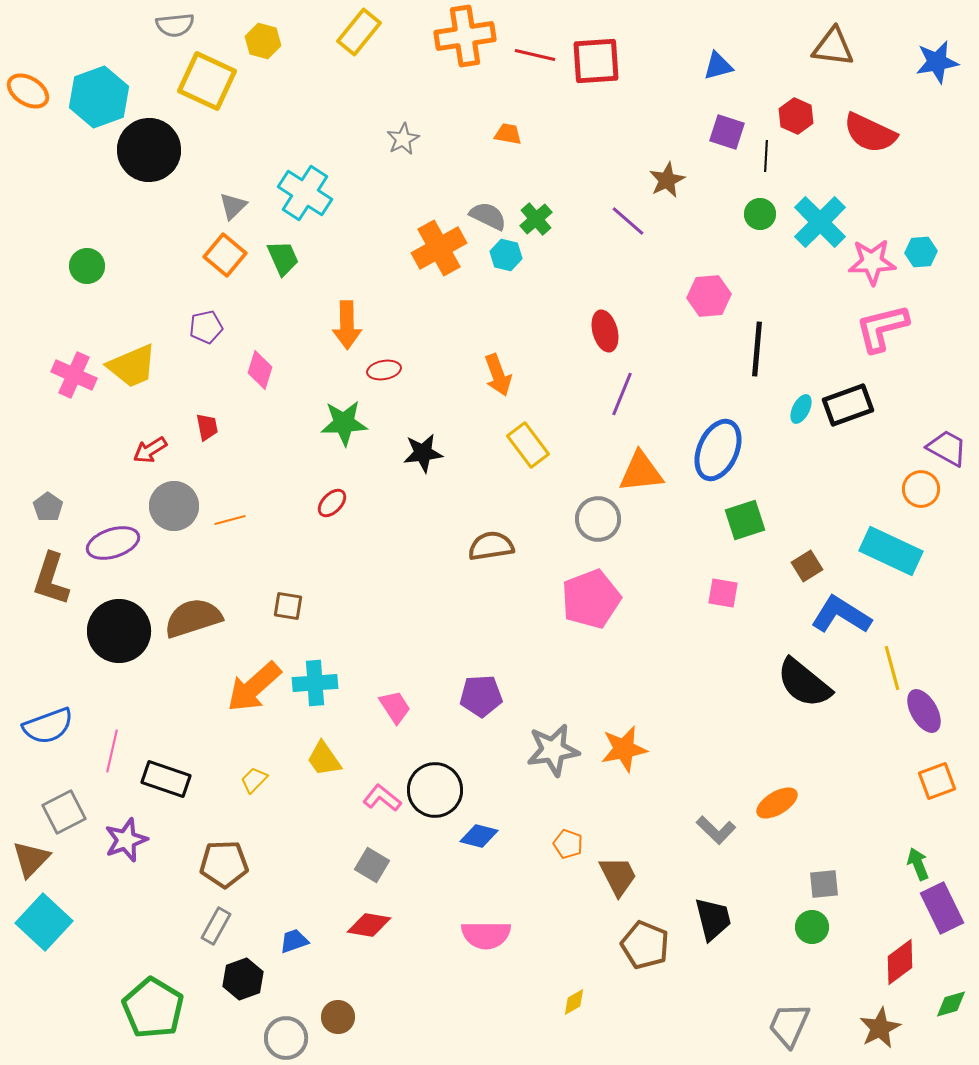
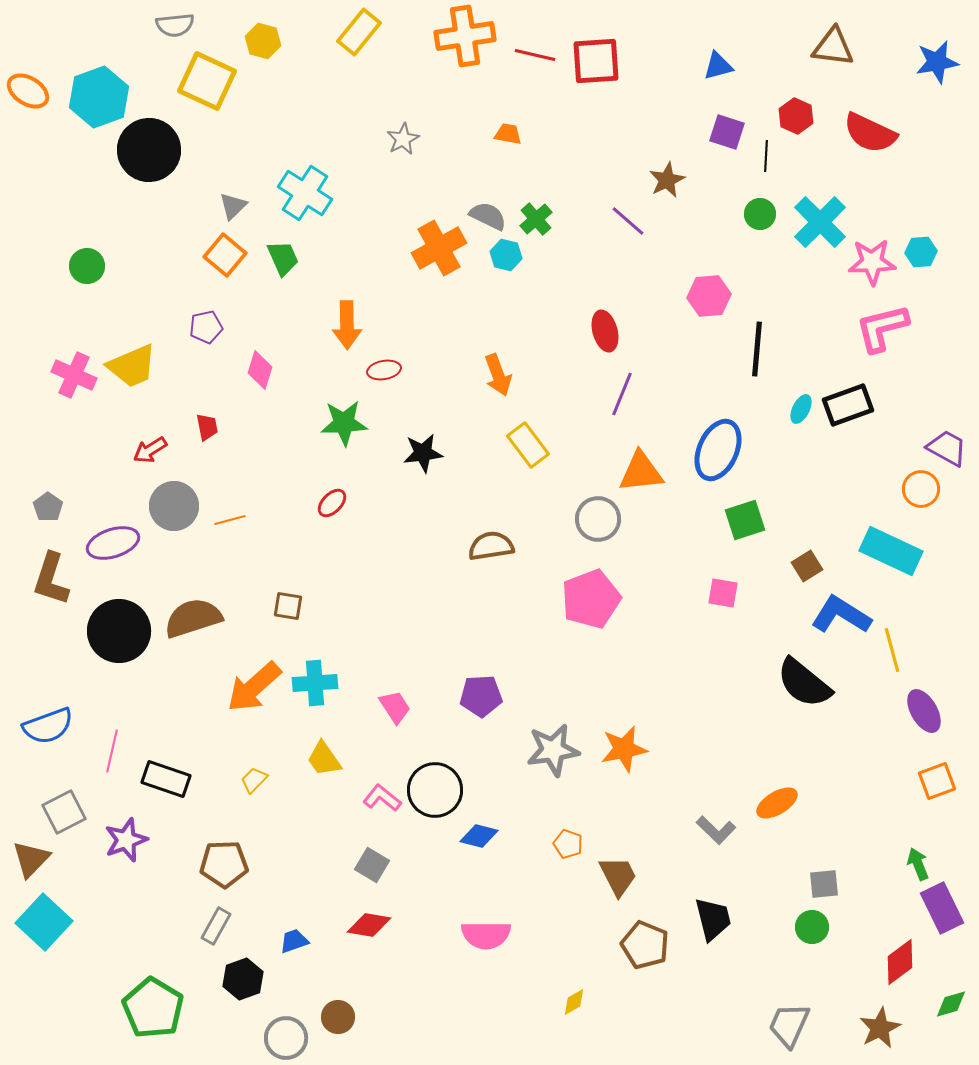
yellow line at (892, 668): moved 18 px up
